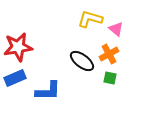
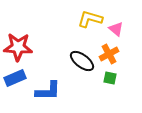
red star: rotated 12 degrees clockwise
